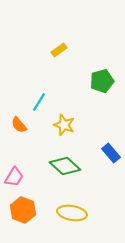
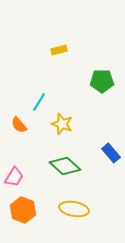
yellow rectangle: rotated 21 degrees clockwise
green pentagon: rotated 15 degrees clockwise
yellow star: moved 2 px left, 1 px up
yellow ellipse: moved 2 px right, 4 px up
